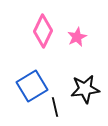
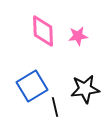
pink diamond: rotated 28 degrees counterclockwise
pink star: moved 1 px right, 1 px up; rotated 18 degrees clockwise
